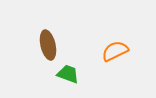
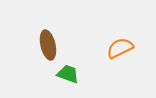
orange semicircle: moved 5 px right, 3 px up
